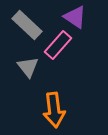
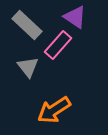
orange arrow: rotated 64 degrees clockwise
